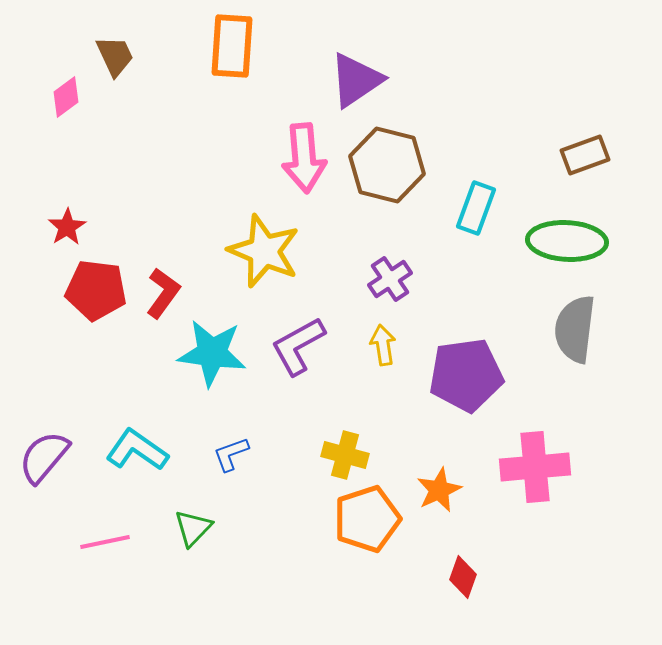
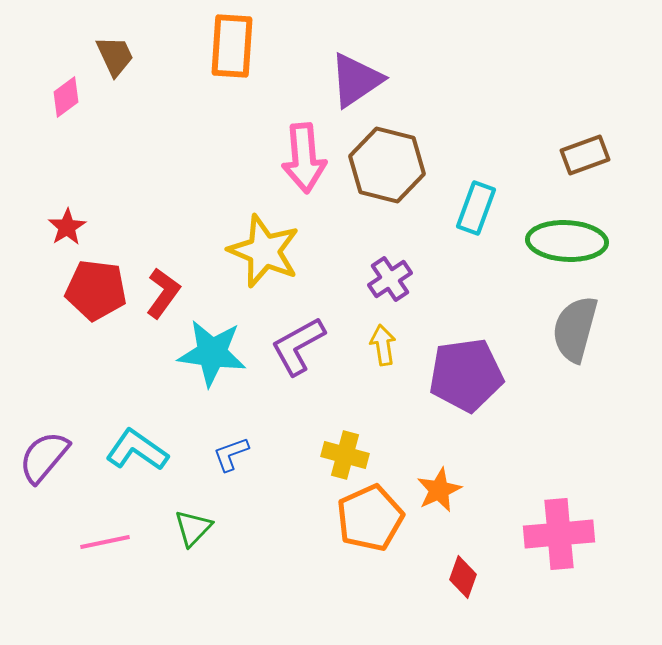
gray semicircle: rotated 8 degrees clockwise
pink cross: moved 24 px right, 67 px down
orange pentagon: moved 3 px right, 1 px up; rotated 6 degrees counterclockwise
